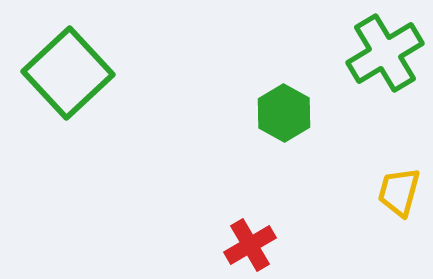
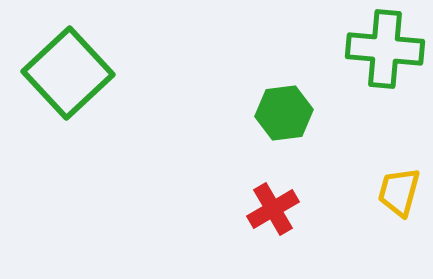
green cross: moved 4 px up; rotated 36 degrees clockwise
green hexagon: rotated 24 degrees clockwise
red cross: moved 23 px right, 36 px up
